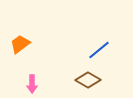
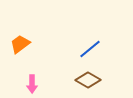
blue line: moved 9 px left, 1 px up
